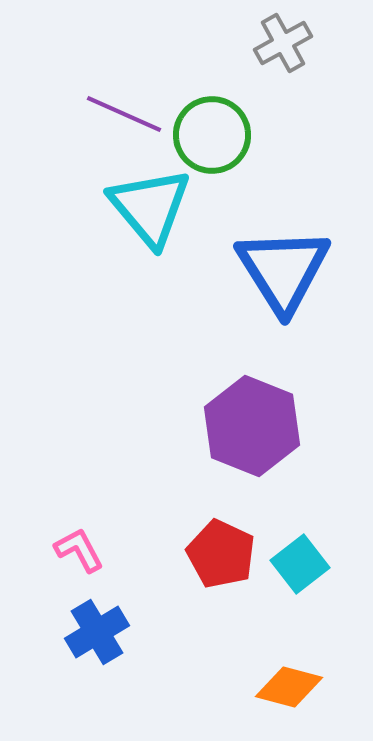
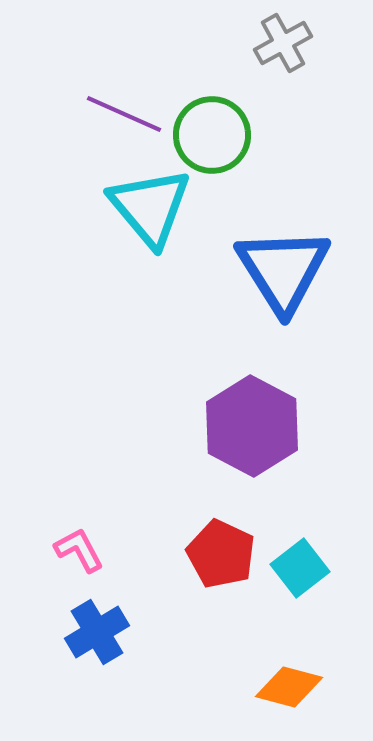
purple hexagon: rotated 6 degrees clockwise
cyan square: moved 4 px down
